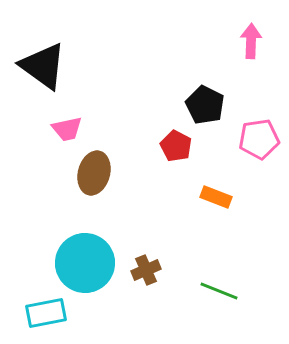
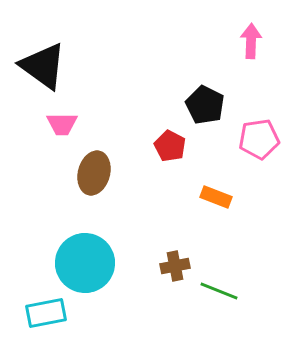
pink trapezoid: moved 5 px left, 5 px up; rotated 12 degrees clockwise
red pentagon: moved 6 px left
brown cross: moved 29 px right, 4 px up; rotated 12 degrees clockwise
